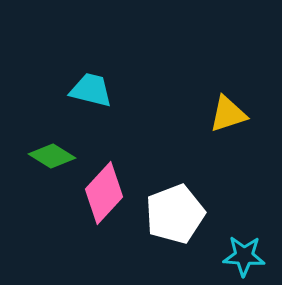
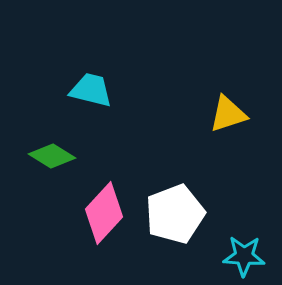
pink diamond: moved 20 px down
